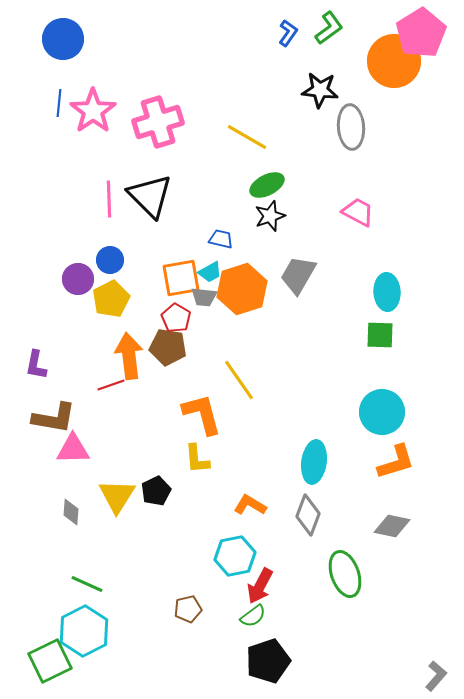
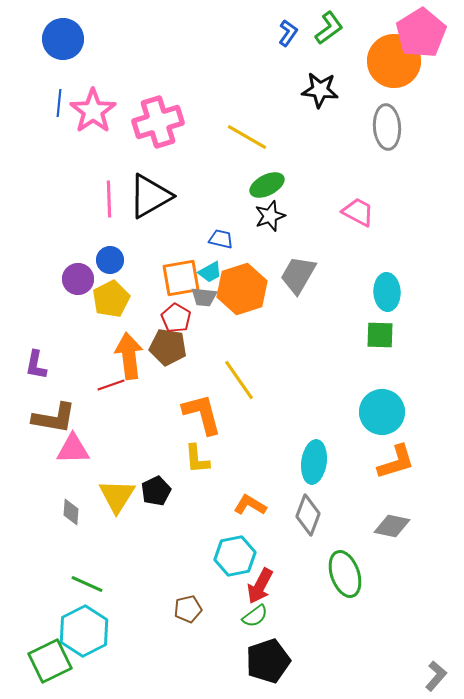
gray ellipse at (351, 127): moved 36 px right
black triangle at (150, 196): rotated 45 degrees clockwise
green semicircle at (253, 616): moved 2 px right
